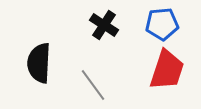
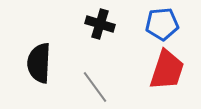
black cross: moved 4 px left, 1 px up; rotated 16 degrees counterclockwise
gray line: moved 2 px right, 2 px down
